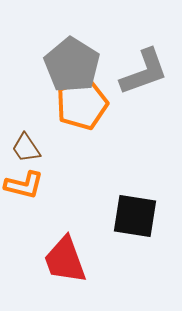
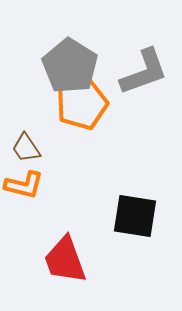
gray pentagon: moved 2 px left, 1 px down
